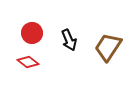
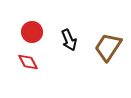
red circle: moved 1 px up
red diamond: rotated 25 degrees clockwise
